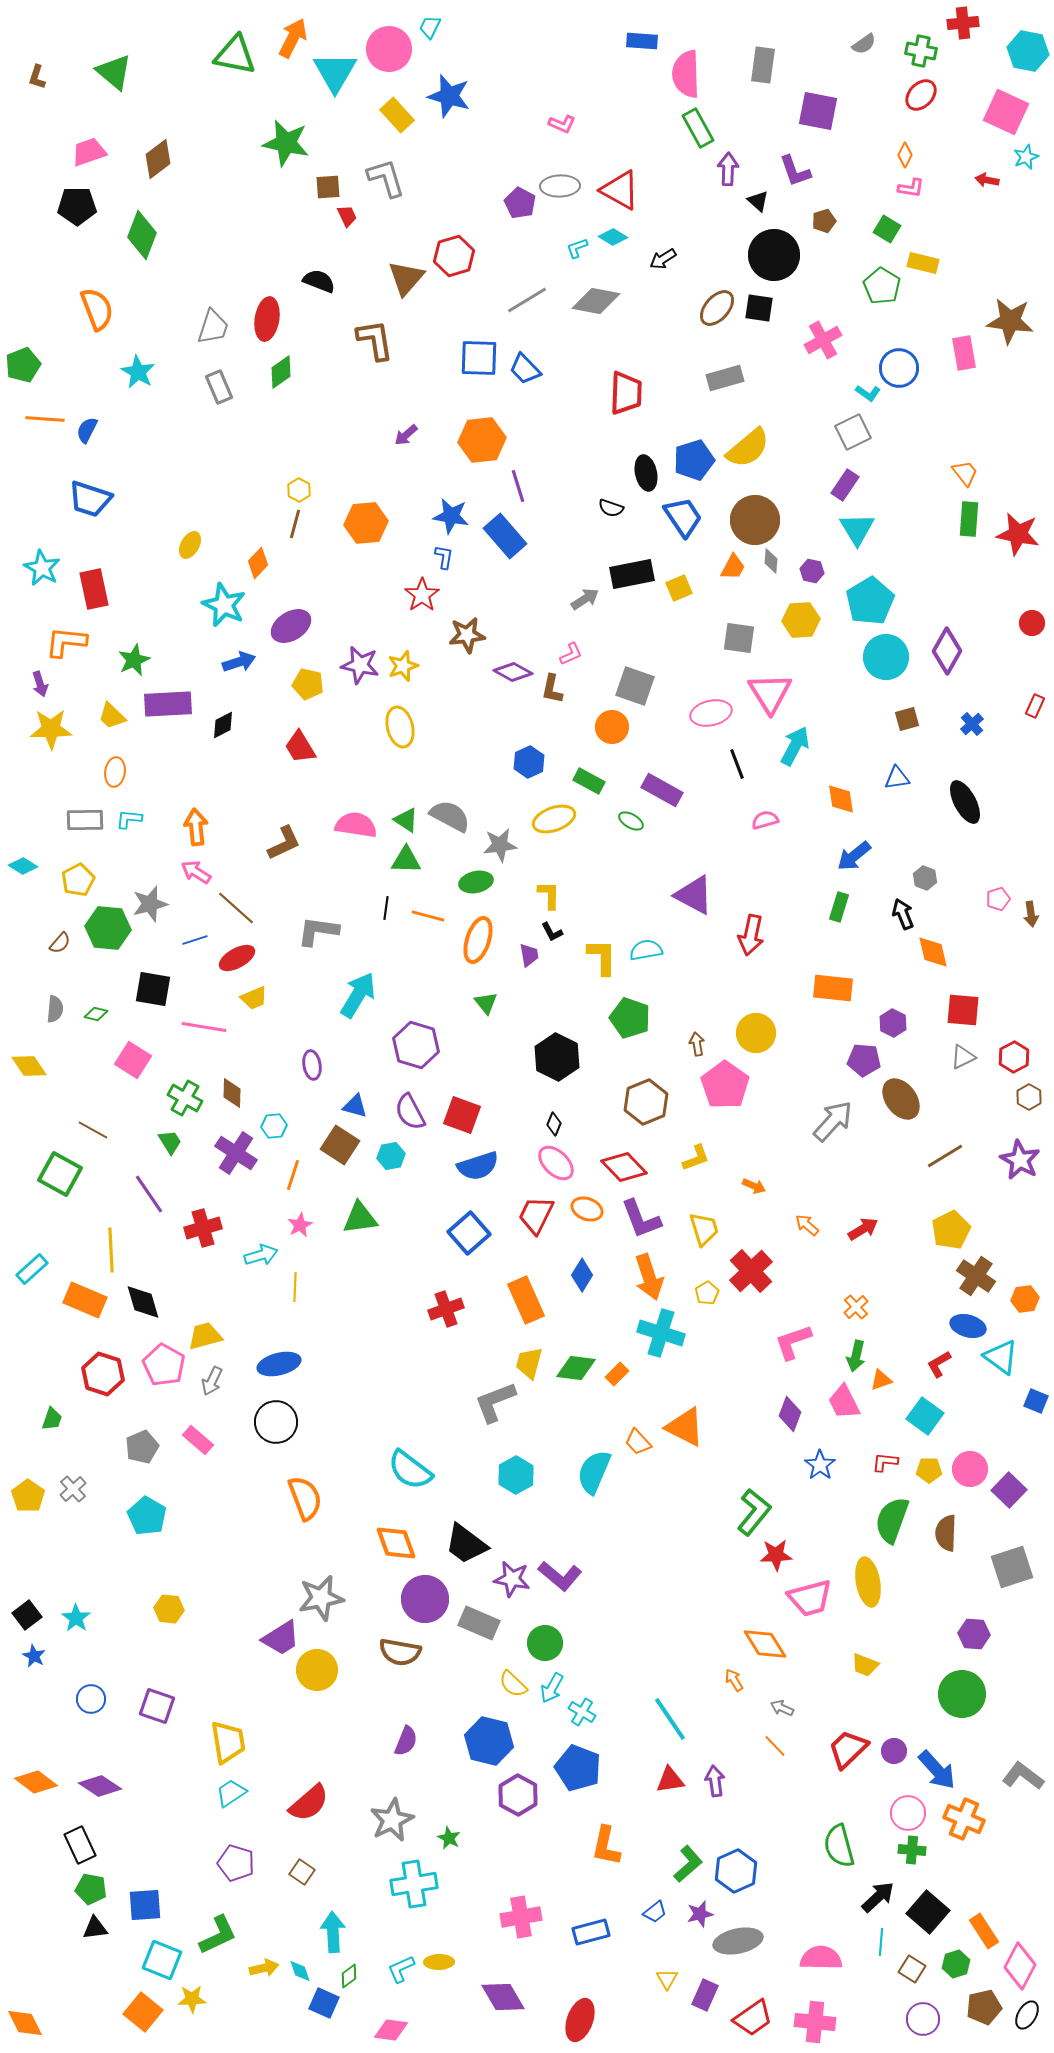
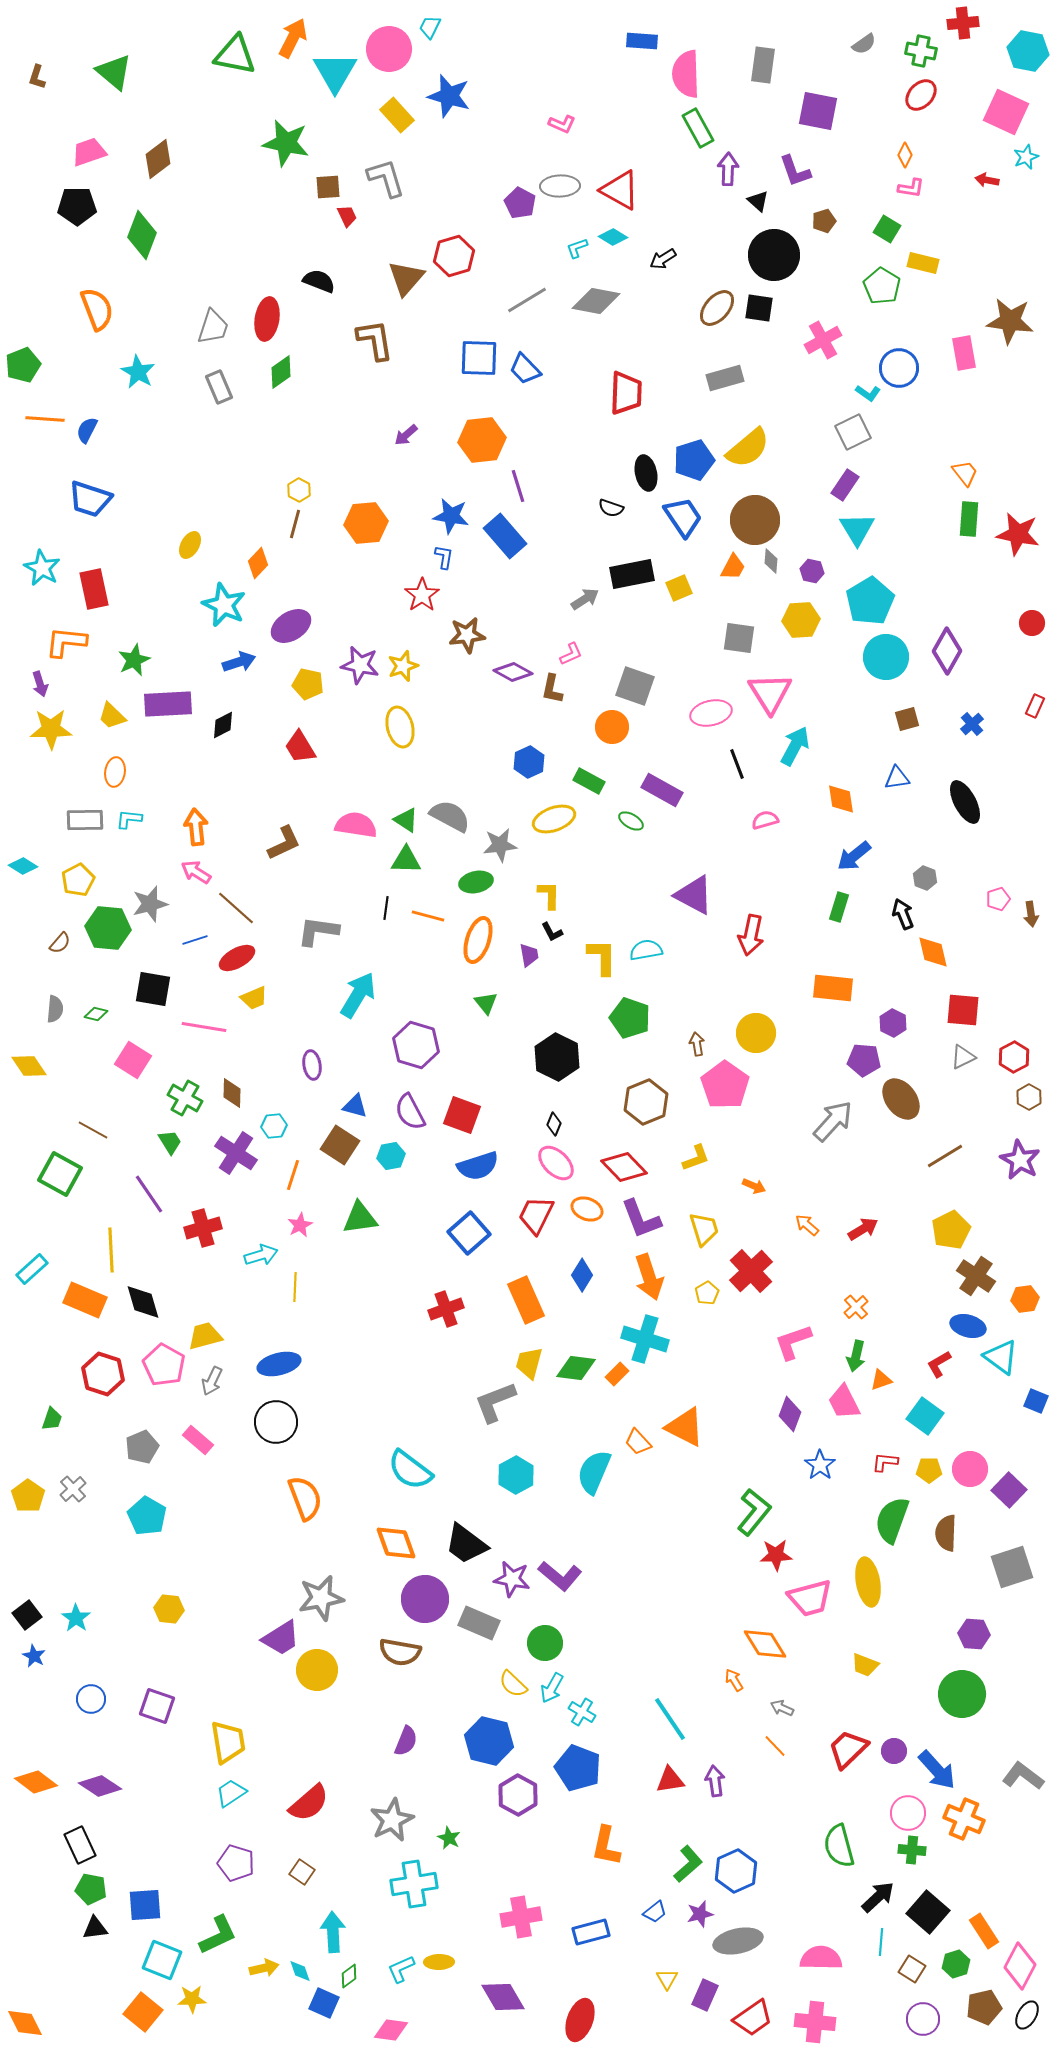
cyan cross at (661, 1333): moved 16 px left, 6 px down
